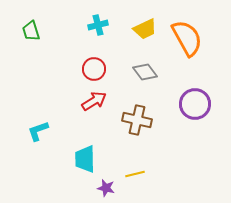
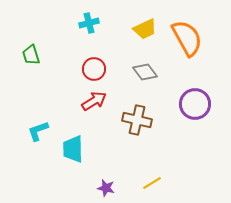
cyan cross: moved 9 px left, 2 px up
green trapezoid: moved 24 px down
cyan trapezoid: moved 12 px left, 10 px up
yellow line: moved 17 px right, 9 px down; rotated 18 degrees counterclockwise
